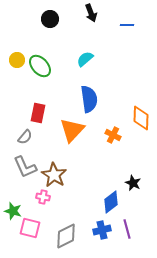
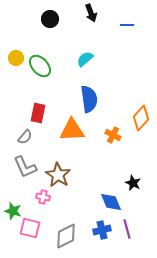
yellow circle: moved 1 px left, 2 px up
orange diamond: rotated 40 degrees clockwise
orange triangle: rotated 44 degrees clockwise
brown star: moved 4 px right
blue diamond: rotated 75 degrees counterclockwise
